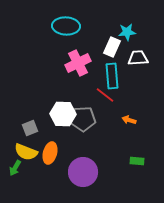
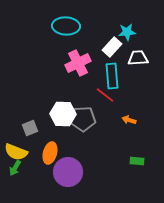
white rectangle: rotated 18 degrees clockwise
yellow semicircle: moved 10 px left
purple circle: moved 15 px left
